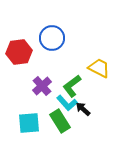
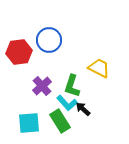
blue circle: moved 3 px left, 2 px down
green L-shape: rotated 35 degrees counterclockwise
